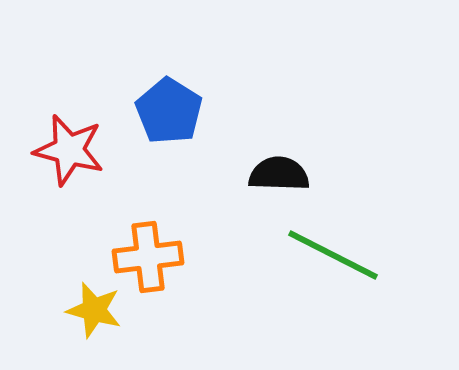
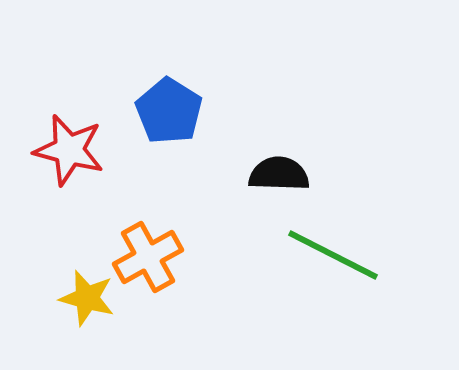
orange cross: rotated 22 degrees counterclockwise
yellow star: moved 7 px left, 12 px up
